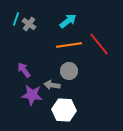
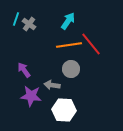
cyan arrow: rotated 18 degrees counterclockwise
red line: moved 8 px left
gray circle: moved 2 px right, 2 px up
purple star: moved 1 px left, 1 px down
